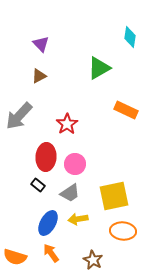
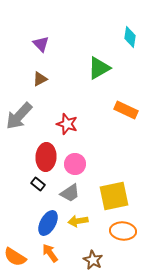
brown triangle: moved 1 px right, 3 px down
red star: rotated 20 degrees counterclockwise
black rectangle: moved 1 px up
yellow arrow: moved 2 px down
orange arrow: moved 1 px left
orange semicircle: rotated 15 degrees clockwise
